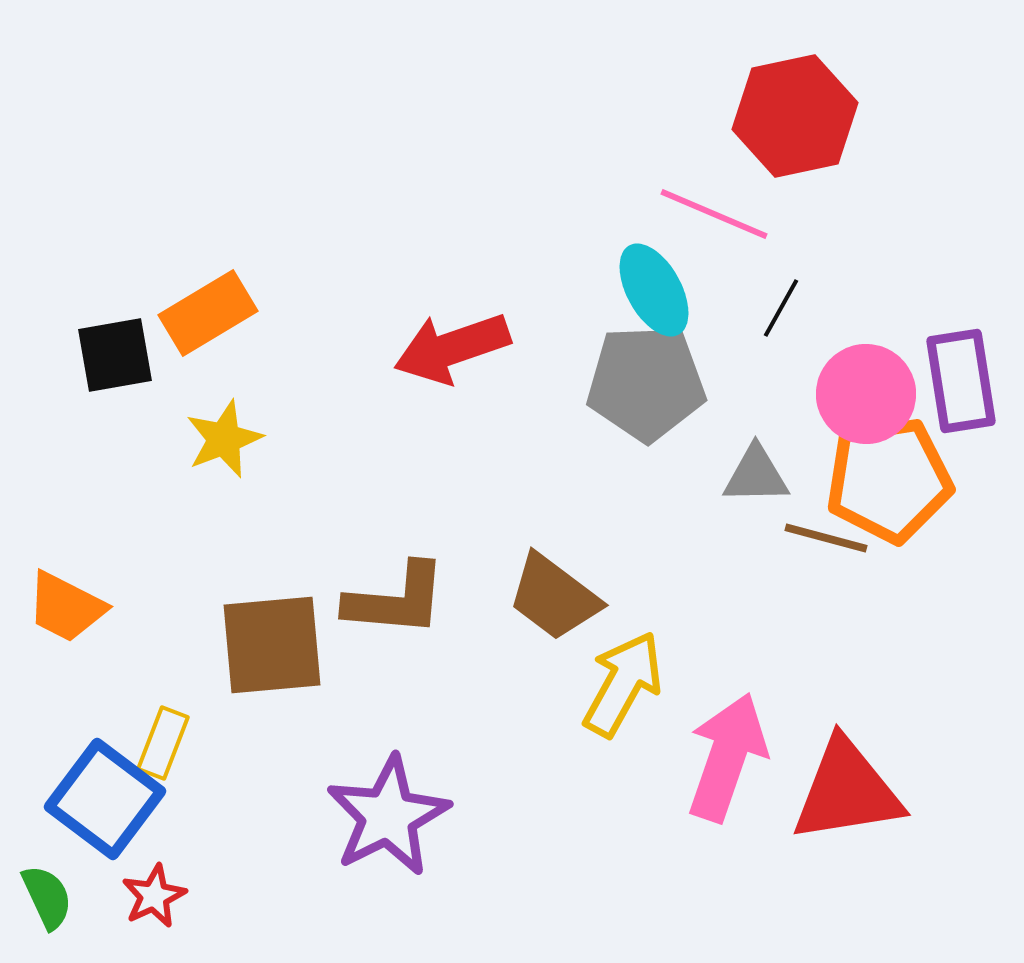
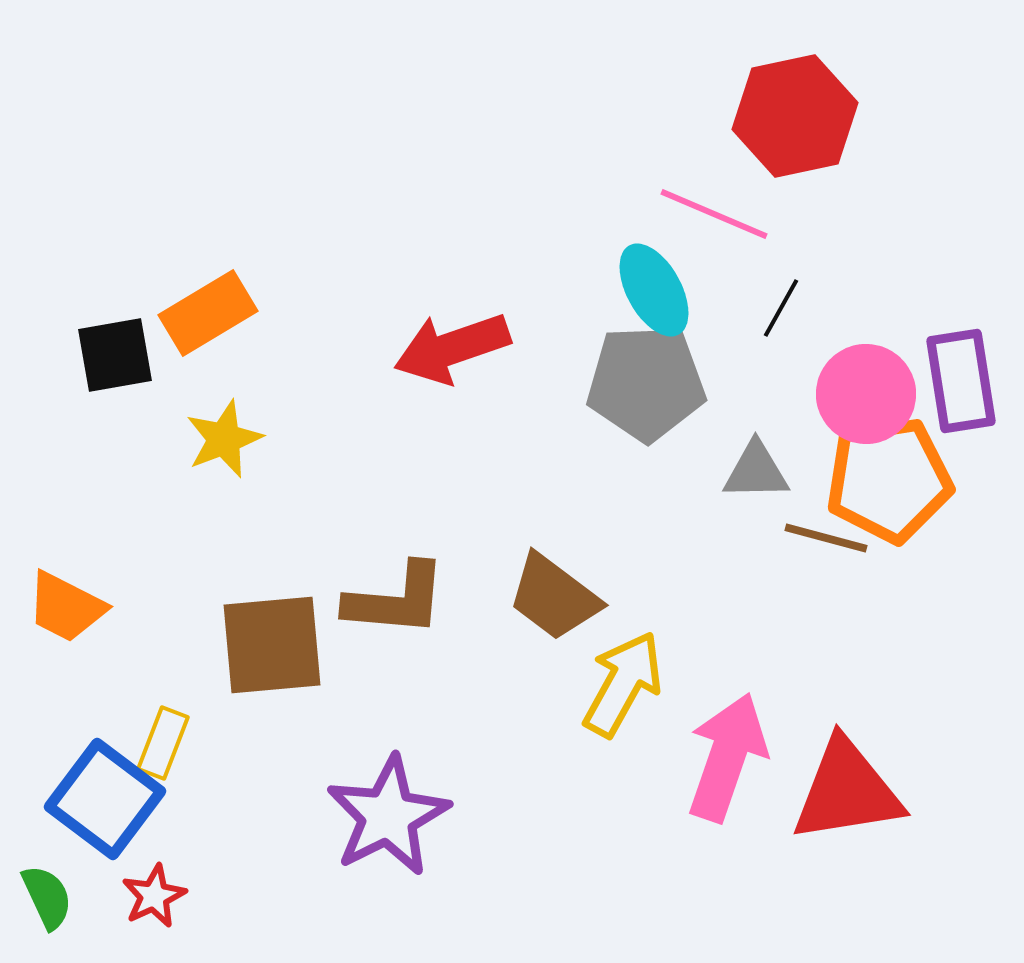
gray triangle: moved 4 px up
